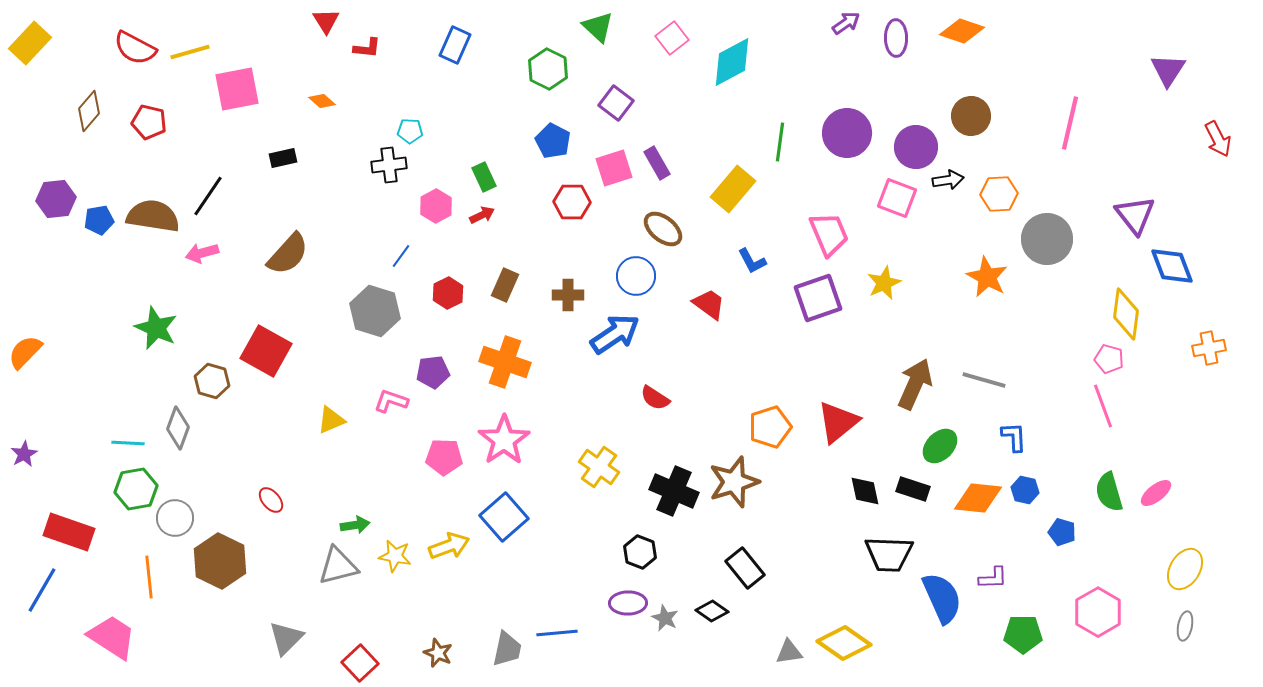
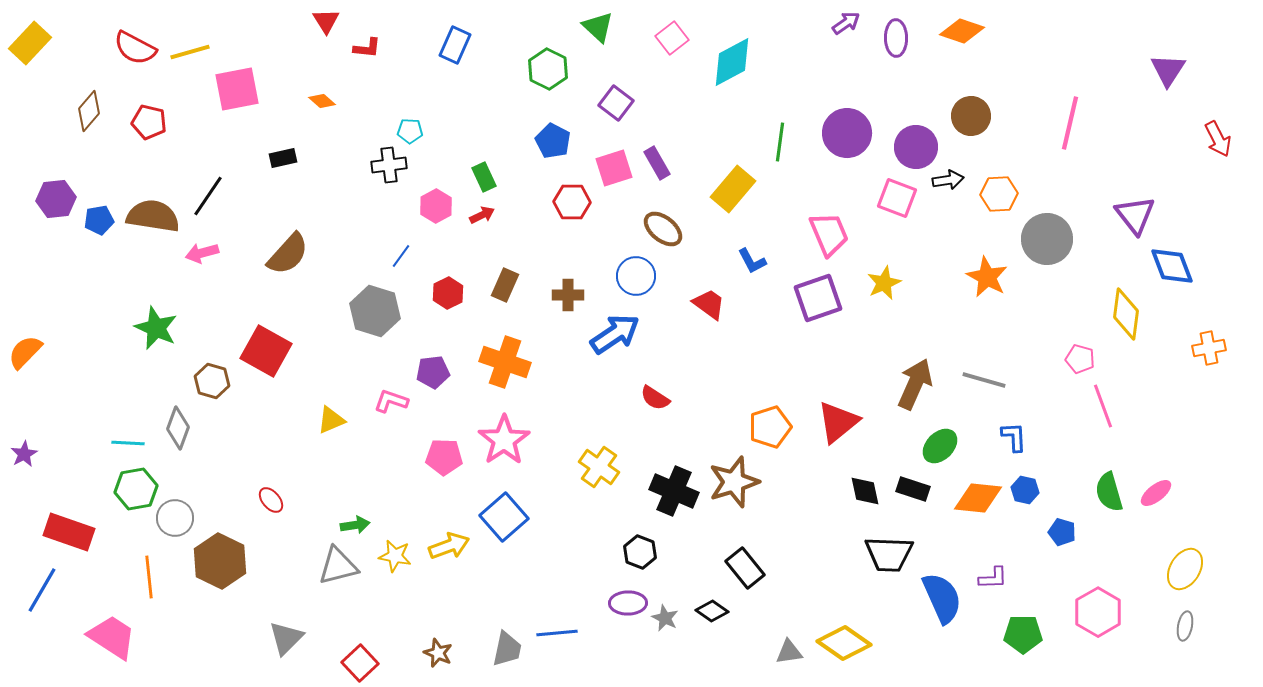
pink pentagon at (1109, 359): moved 29 px left
